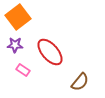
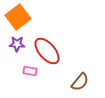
purple star: moved 2 px right, 1 px up
red ellipse: moved 3 px left, 1 px up
pink rectangle: moved 7 px right, 1 px down; rotated 24 degrees counterclockwise
